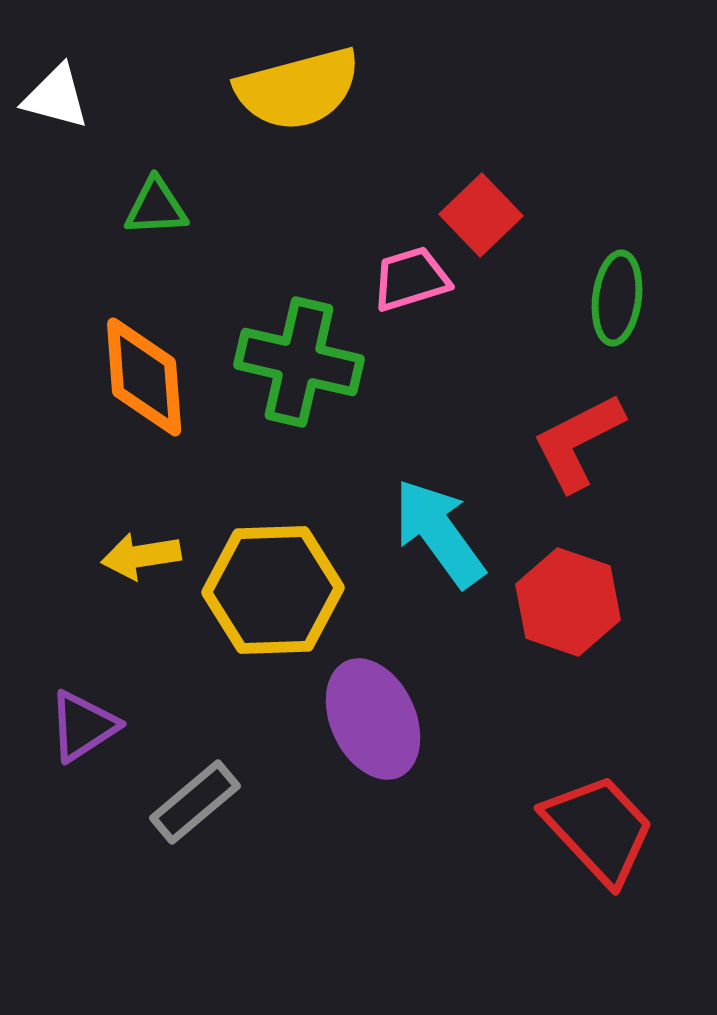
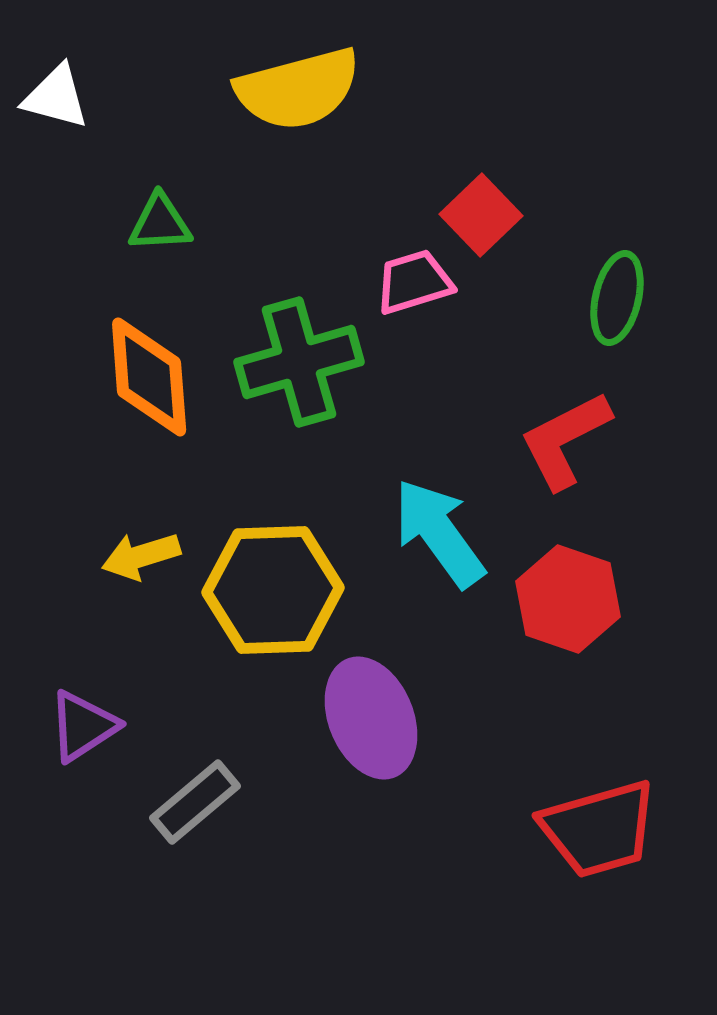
green triangle: moved 4 px right, 16 px down
pink trapezoid: moved 3 px right, 3 px down
green ellipse: rotated 6 degrees clockwise
green cross: rotated 29 degrees counterclockwise
orange diamond: moved 5 px right
red L-shape: moved 13 px left, 2 px up
yellow arrow: rotated 8 degrees counterclockwise
red hexagon: moved 3 px up
purple ellipse: moved 2 px left, 1 px up; rotated 3 degrees clockwise
red trapezoid: rotated 117 degrees clockwise
